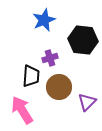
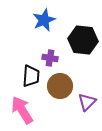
purple cross: rotated 28 degrees clockwise
brown circle: moved 1 px right, 1 px up
